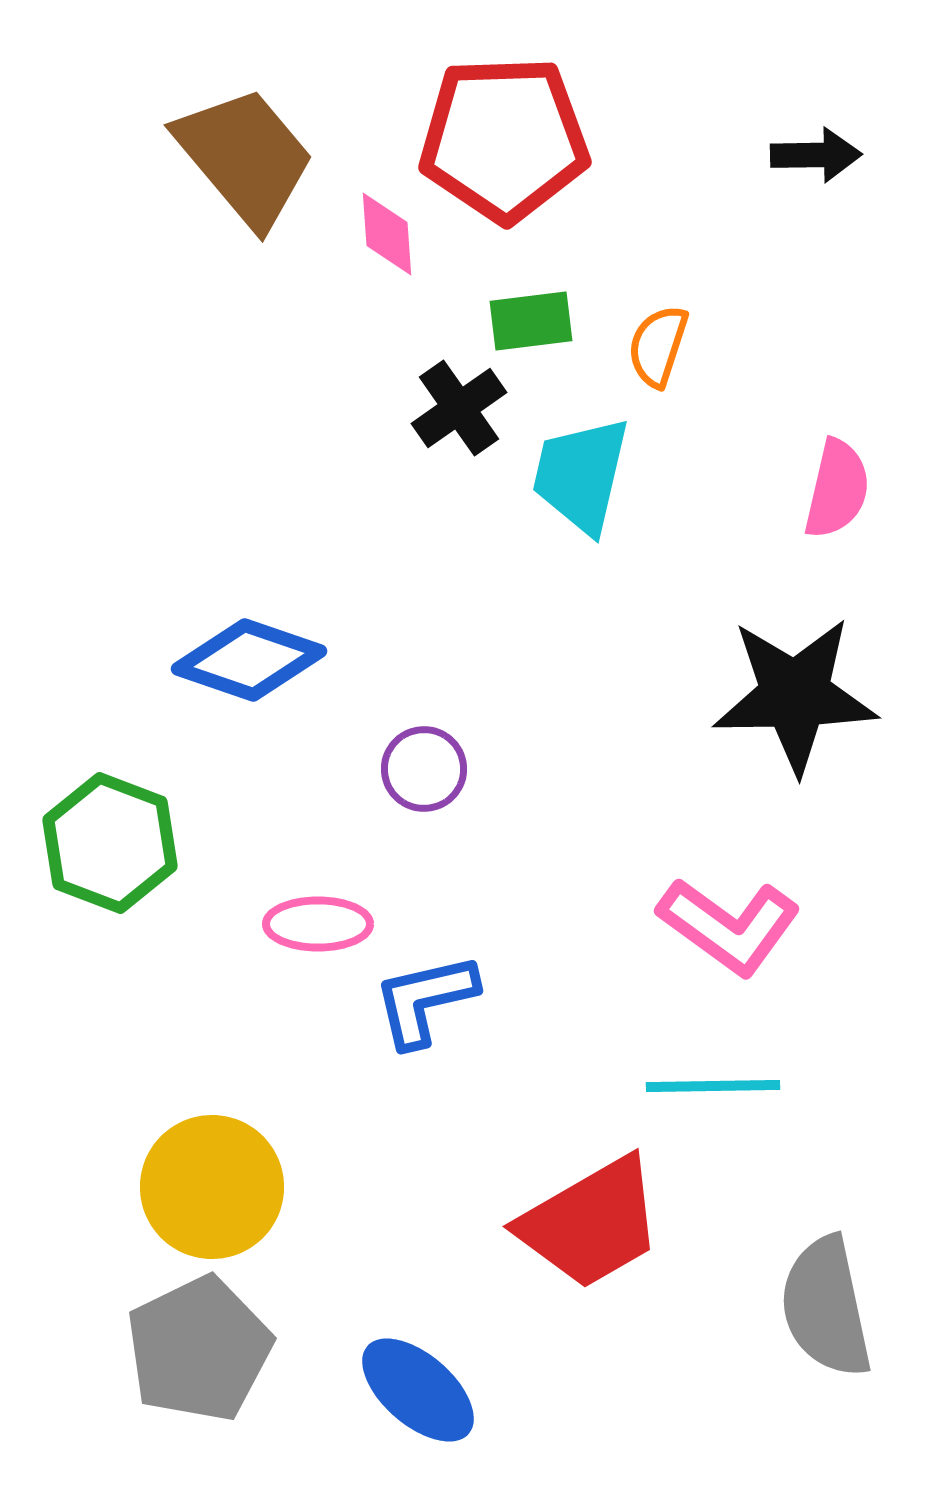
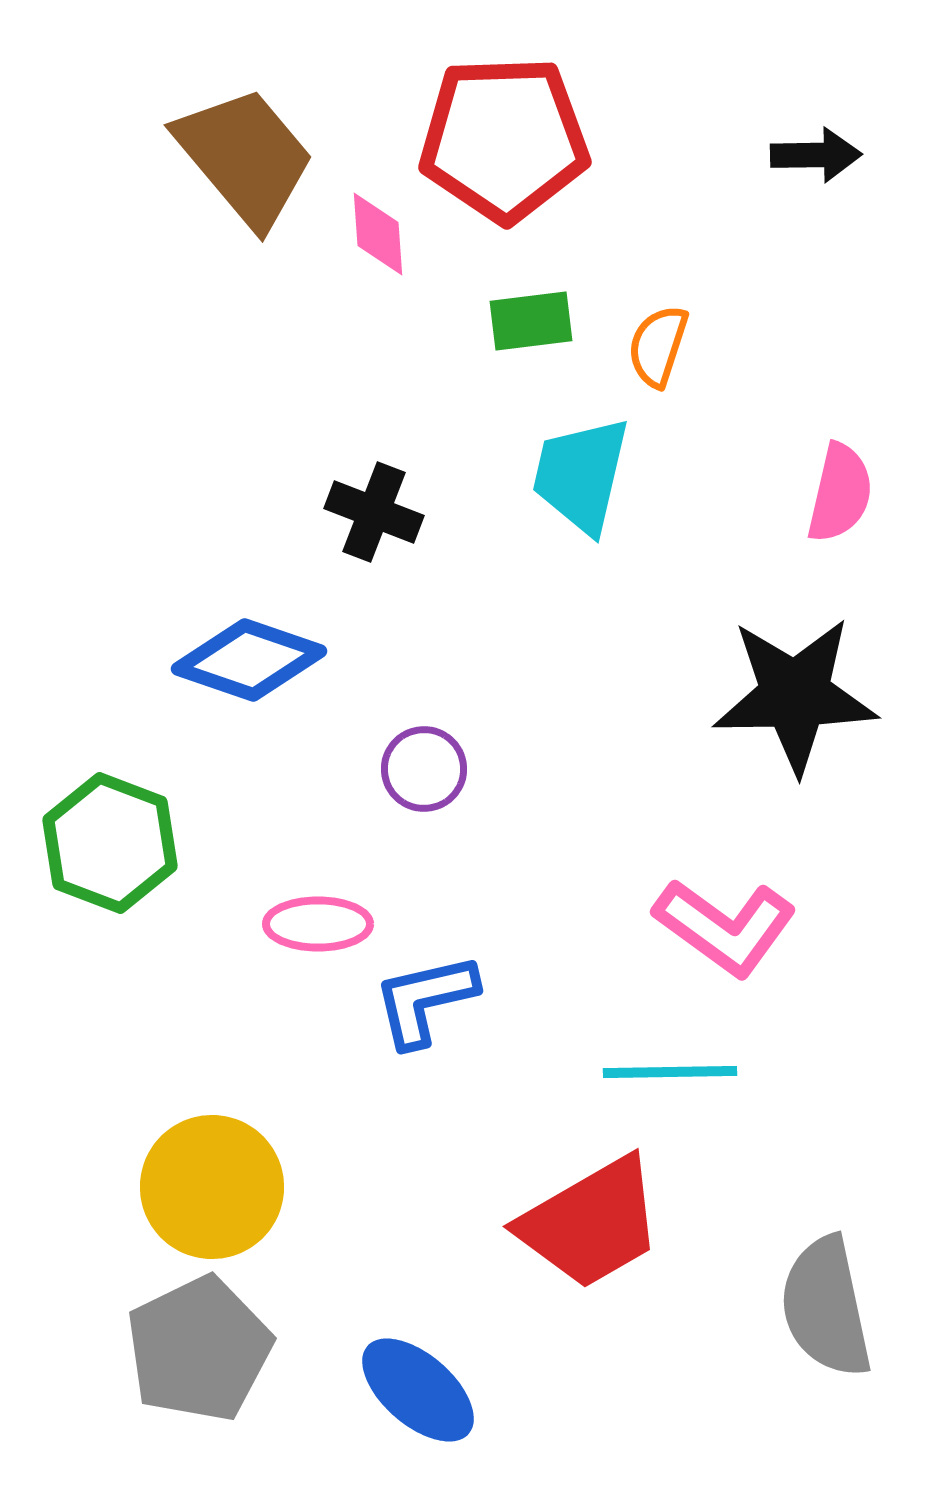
pink diamond: moved 9 px left
black cross: moved 85 px left, 104 px down; rotated 34 degrees counterclockwise
pink semicircle: moved 3 px right, 4 px down
pink L-shape: moved 4 px left, 1 px down
cyan line: moved 43 px left, 14 px up
